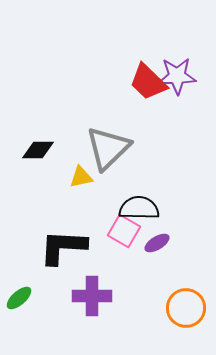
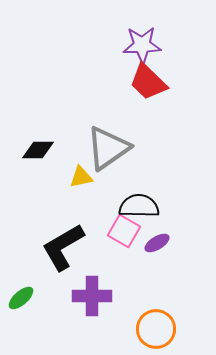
purple star: moved 35 px left, 31 px up
gray triangle: rotated 9 degrees clockwise
black semicircle: moved 2 px up
black L-shape: rotated 33 degrees counterclockwise
green ellipse: moved 2 px right
orange circle: moved 30 px left, 21 px down
